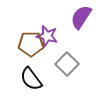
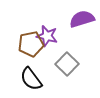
purple semicircle: moved 1 px right, 2 px down; rotated 40 degrees clockwise
brown pentagon: rotated 10 degrees counterclockwise
